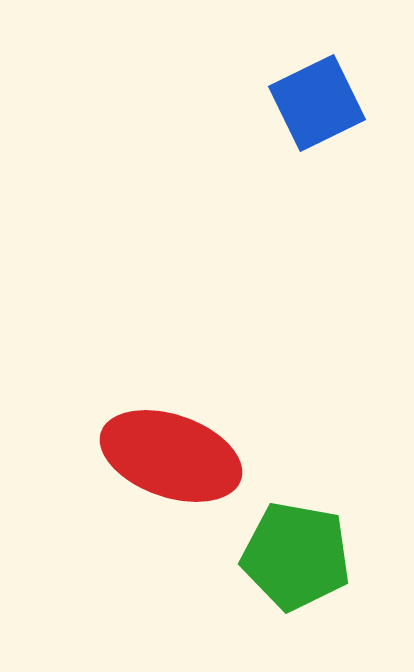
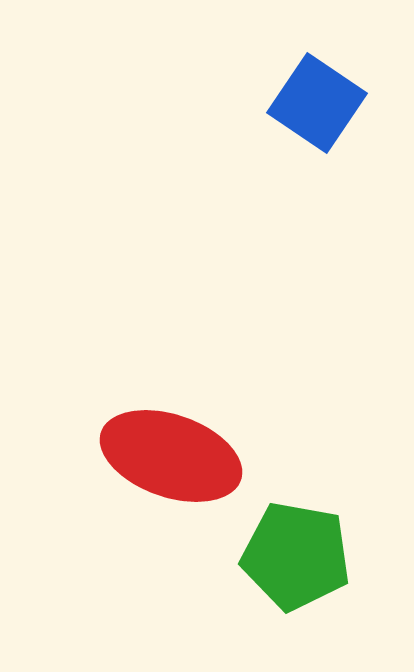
blue square: rotated 30 degrees counterclockwise
